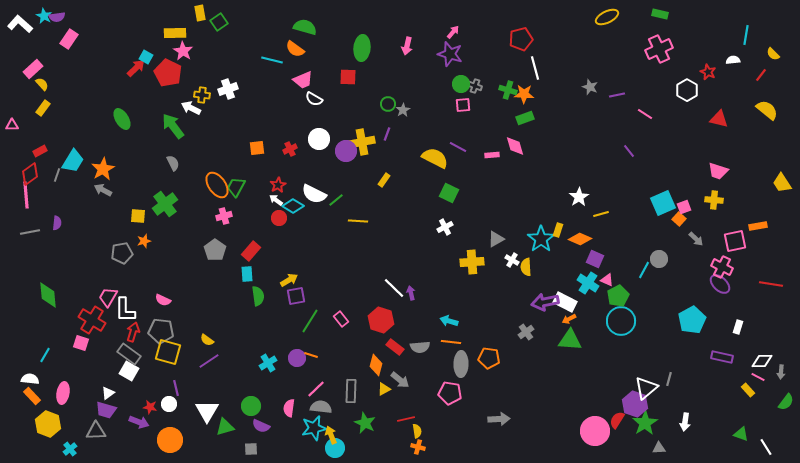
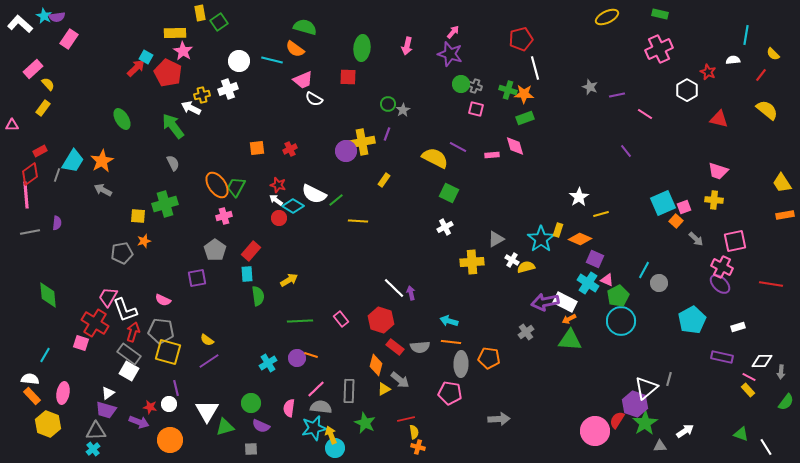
yellow semicircle at (42, 84): moved 6 px right
yellow cross at (202, 95): rotated 21 degrees counterclockwise
pink square at (463, 105): moved 13 px right, 4 px down; rotated 21 degrees clockwise
white circle at (319, 139): moved 80 px left, 78 px up
purple line at (629, 151): moved 3 px left
orange star at (103, 169): moved 1 px left, 8 px up
red star at (278, 185): rotated 28 degrees counterclockwise
green cross at (165, 204): rotated 20 degrees clockwise
orange square at (679, 219): moved 3 px left, 2 px down
orange rectangle at (758, 226): moved 27 px right, 11 px up
gray circle at (659, 259): moved 24 px down
yellow semicircle at (526, 267): rotated 78 degrees clockwise
purple square at (296, 296): moved 99 px left, 18 px up
white L-shape at (125, 310): rotated 20 degrees counterclockwise
red cross at (92, 320): moved 3 px right, 3 px down
green line at (310, 321): moved 10 px left; rotated 55 degrees clockwise
white rectangle at (738, 327): rotated 56 degrees clockwise
pink line at (758, 377): moved 9 px left
gray rectangle at (351, 391): moved 2 px left
green circle at (251, 406): moved 3 px up
white arrow at (685, 422): moved 9 px down; rotated 132 degrees counterclockwise
yellow semicircle at (417, 431): moved 3 px left, 1 px down
gray triangle at (659, 448): moved 1 px right, 2 px up
cyan cross at (70, 449): moved 23 px right
